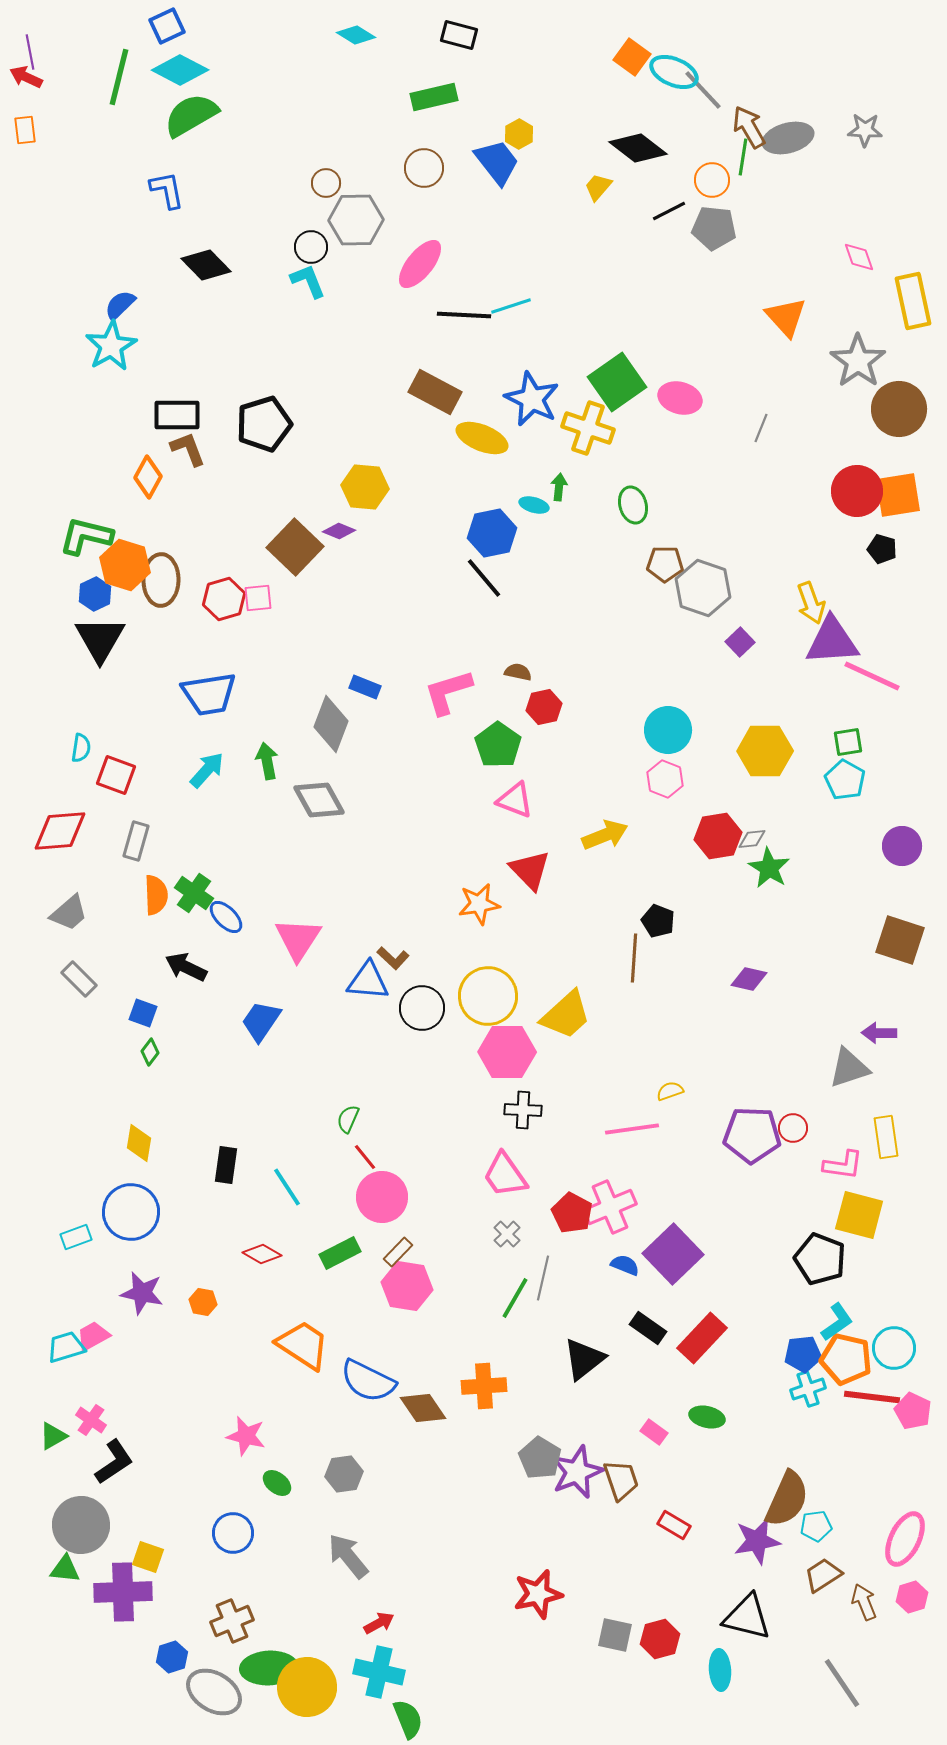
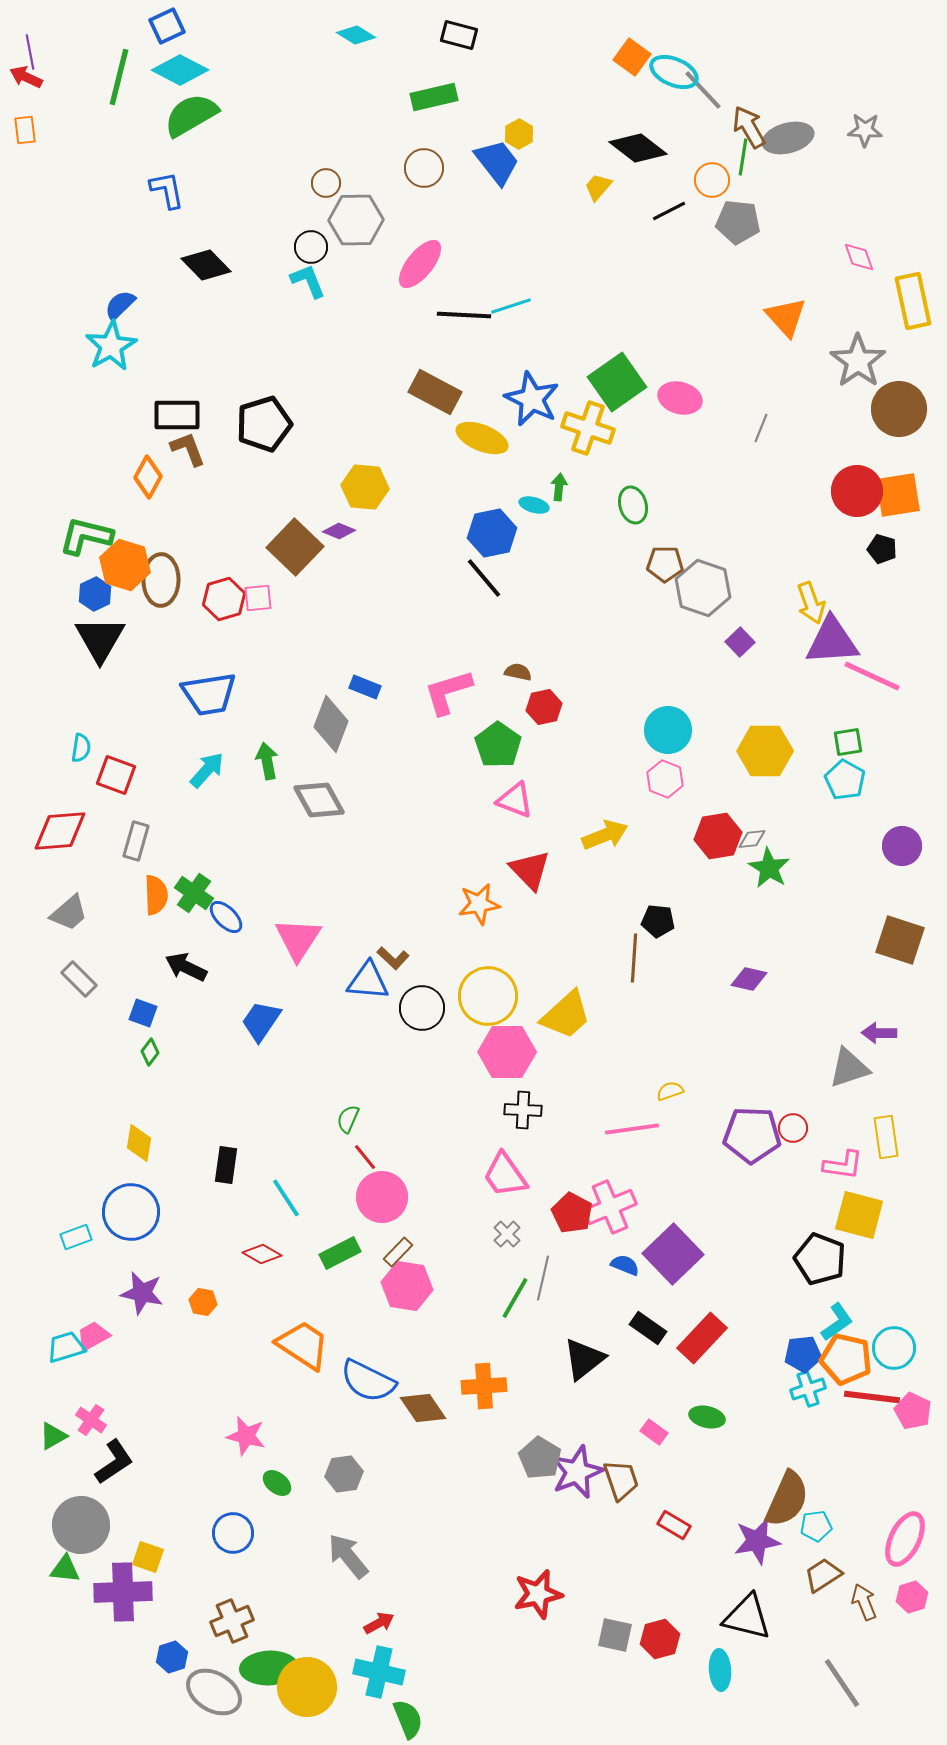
gray pentagon at (714, 228): moved 24 px right, 6 px up
black pentagon at (658, 921): rotated 16 degrees counterclockwise
cyan line at (287, 1187): moved 1 px left, 11 px down
